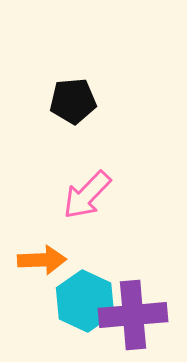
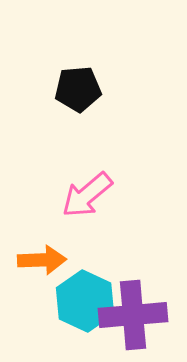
black pentagon: moved 5 px right, 12 px up
pink arrow: rotated 6 degrees clockwise
